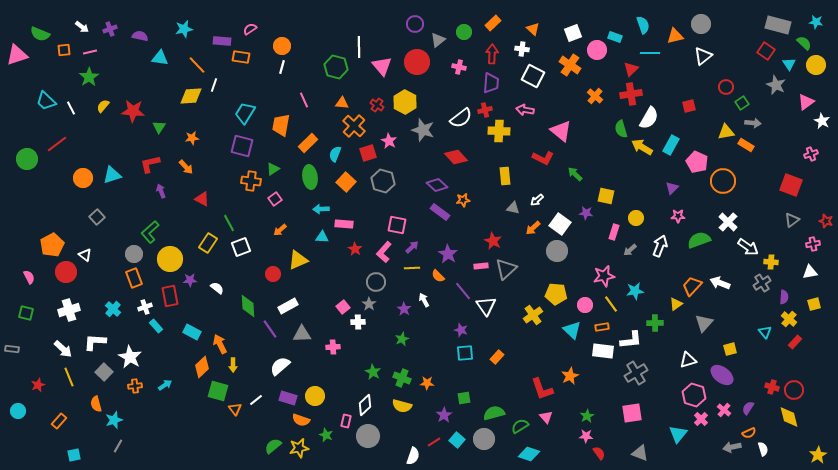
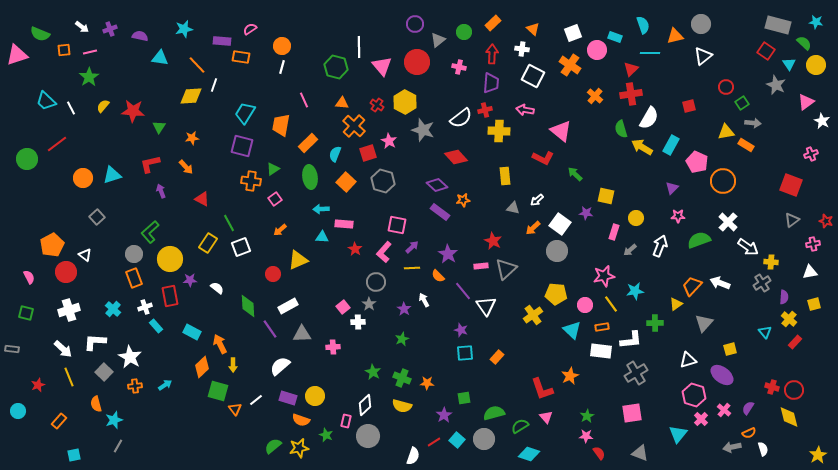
white rectangle at (603, 351): moved 2 px left
